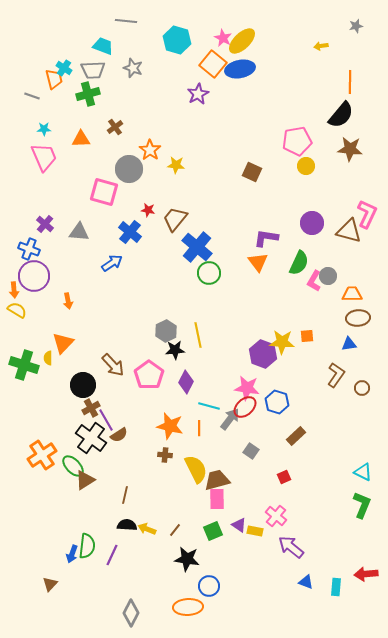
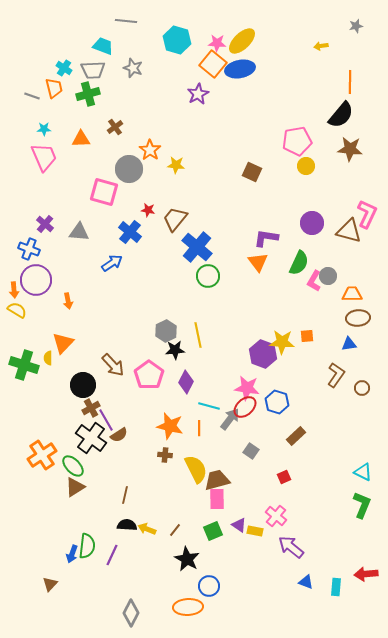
pink star at (223, 38): moved 6 px left, 5 px down; rotated 24 degrees counterclockwise
orange trapezoid at (54, 79): moved 9 px down
green circle at (209, 273): moved 1 px left, 3 px down
purple circle at (34, 276): moved 2 px right, 4 px down
brown triangle at (85, 480): moved 10 px left, 7 px down
black star at (187, 559): rotated 20 degrees clockwise
